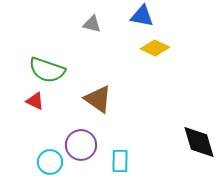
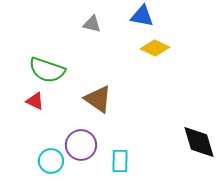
cyan circle: moved 1 px right, 1 px up
